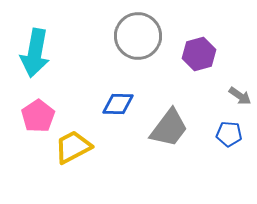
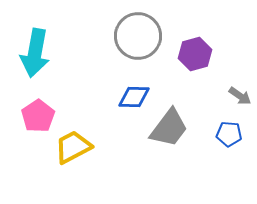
purple hexagon: moved 4 px left
blue diamond: moved 16 px right, 7 px up
